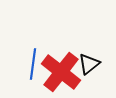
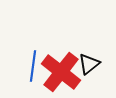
blue line: moved 2 px down
